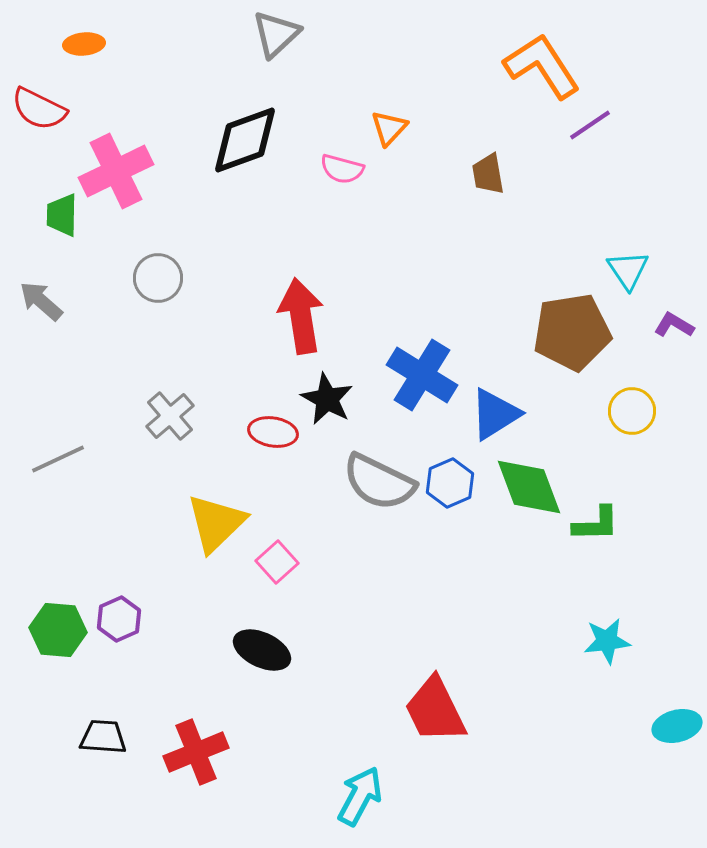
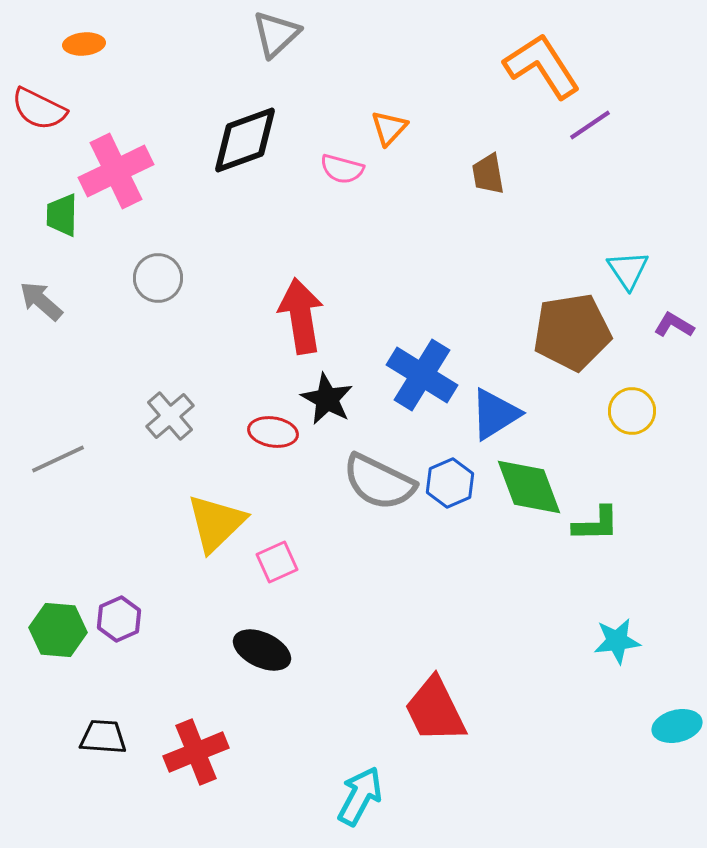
pink square: rotated 18 degrees clockwise
cyan star: moved 10 px right
